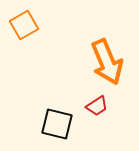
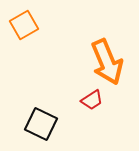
red trapezoid: moved 5 px left, 6 px up
black square: moved 16 px left; rotated 12 degrees clockwise
